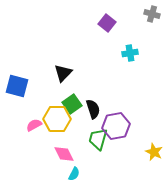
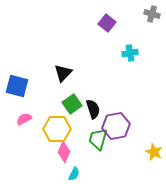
yellow hexagon: moved 10 px down
pink semicircle: moved 10 px left, 6 px up
pink diamond: moved 2 px up; rotated 50 degrees clockwise
